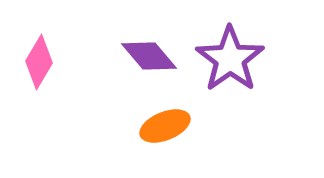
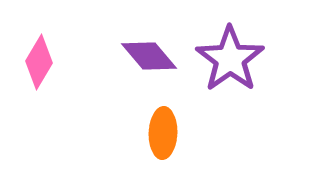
orange ellipse: moved 2 px left, 7 px down; rotated 66 degrees counterclockwise
